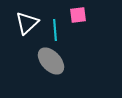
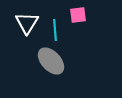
white triangle: rotated 15 degrees counterclockwise
